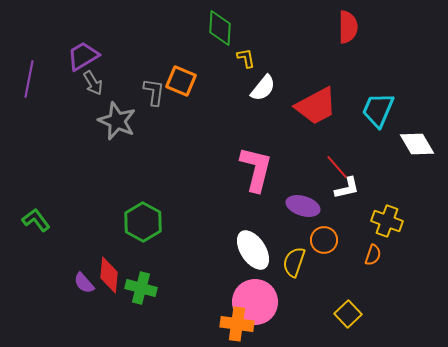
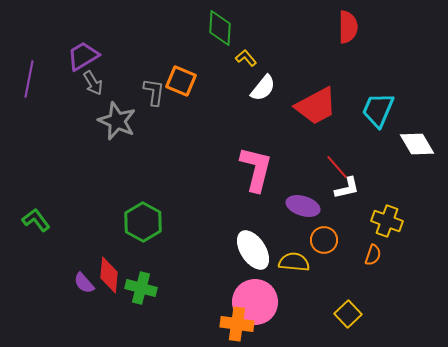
yellow L-shape: rotated 30 degrees counterclockwise
yellow semicircle: rotated 76 degrees clockwise
